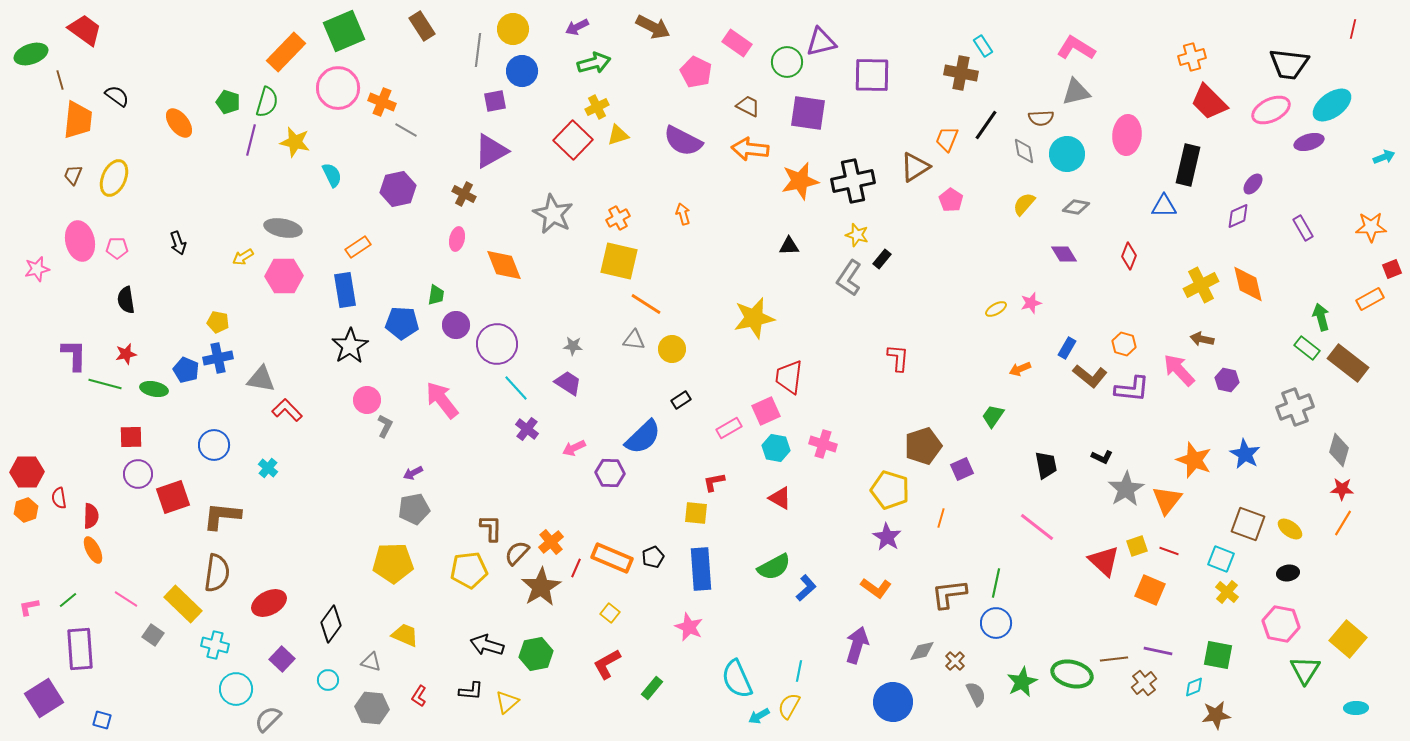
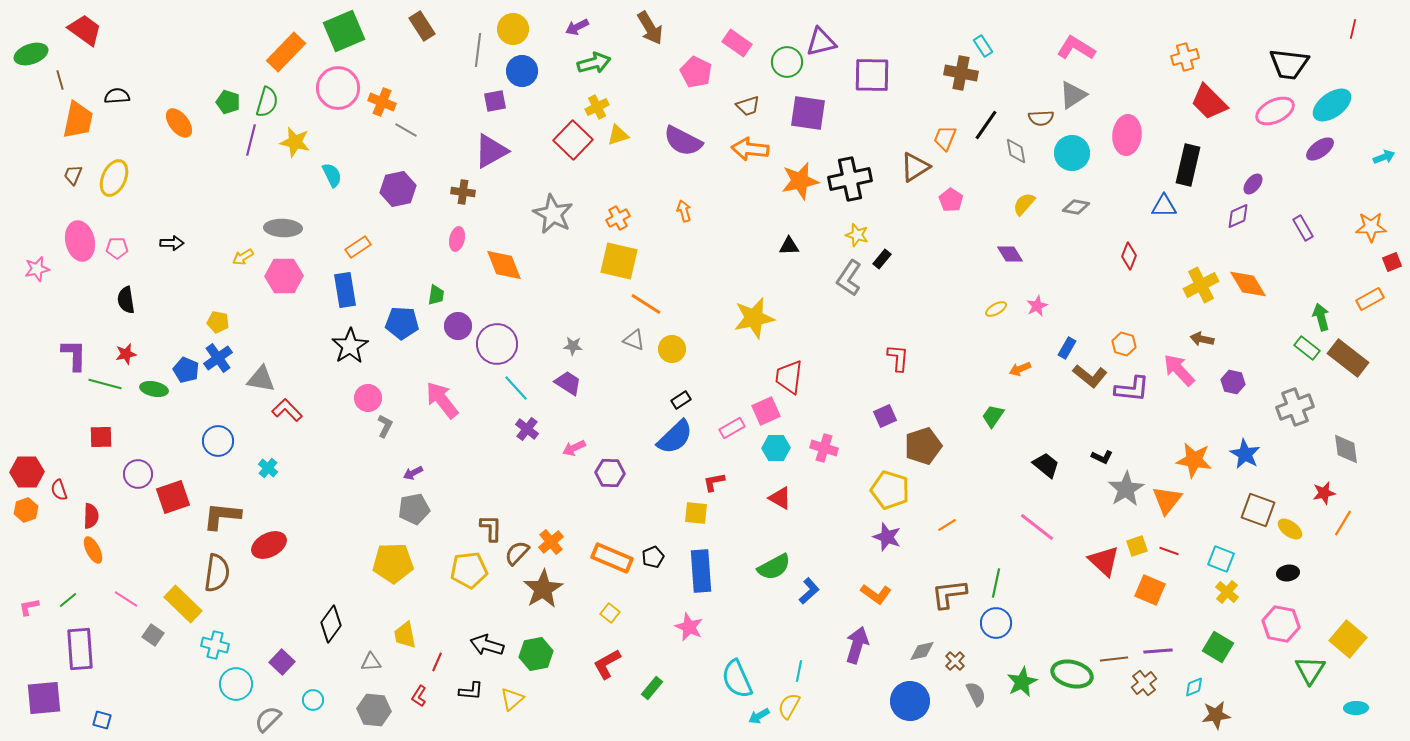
brown arrow at (653, 27): moved 3 px left, 1 px down; rotated 32 degrees clockwise
orange cross at (1192, 57): moved 7 px left
gray triangle at (1076, 92): moved 3 px left, 3 px down; rotated 20 degrees counterclockwise
black semicircle at (117, 96): rotated 40 degrees counterclockwise
brown trapezoid at (748, 106): rotated 135 degrees clockwise
pink ellipse at (1271, 110): moved 4 px right, 1 px down
orange trapezoid at (78, 120): rotated 6 degrees clockwise
orange trapezoid at (947, 139): moved 2 px left, 1 px up
purple ellipse at (1309, 142): moved 11 px right, 7 px down; rotated 20 degrees counterclockwise
gray diamond at (1024, 151): moved 8 px left
cyan circle at (1067, 154): moved 5 px right, 1 px up
black cross at (853, 181): moved 3 px left, 2 px up
brown cross at (464, 194): moved 1 px left, 2 px up; rotated 20 degrees counterclockwise
orange arrow at (683, 214): moved 1 px right, 3 px up
gray ellipse at (283, 228): rotated 9 degrees counterclockwise
black arrow at (178, 243): moved 6 px left; rotated 70 degrees counterclockwise
purple diamond at (1064, 254): moved 54 px left
red square at (1392, 269): moved 7 px up
orange diamond at (1248, 284): rotated 18 degrees counterclockwise
pink star at (1031, 303): moved 6 px right, 3 px down; rotated 10 degrees counterclockwise
purple circle at (456, 325): moved 2 px right, 1 px down
gray triangle at (634, 340): rotated 15 degrees clockwise
blue cross at (218, 358): rotated 24 degrees counterclockwise
brown rectangle at (1348, 363): moved 5 px up
purple hexagon at (1227, 380): moved 6 px right, 2 px down
pink circle at (367, 400): moved 1 px right, 2 px up
pink rectangle at (729, 428): moved 3 px right
red square at (131, 437): moved 30 px left
blue semicircle at (643, 437): moved 32 px right
pink cross at (823, 444): moved 1 px right, 4 px down
blue circle at (214, 445): moved 4 px right, 4 px up
cyan hexagon at (776, 448): rotated 12 degrees counterclockwise
gray diamond at (1339, 450): moved 7 px right, 1 px up; rotated 24 degrees counterclockwise
orange star at (1194, 460): rotated 12 degrees counterclockwise
black trapezoid at (1046, 465): rotated 40 degrees counterclockwise
purple square at (962, 469): moved 77 px left, 53 px up
red star at (1342, 489): moved 18 px left, 4 px down; rotated 15 degrees counterclockwise
red semicircle at (59, 498): moved 8 px up; rotated 10 degrees counterclockwise
orange line at (941, 518): moved 6 px right, 7 px down; rotated 42 degrees clockwise
brown square at (1248, 524): moved 10 px right, 14 px up
purple star at (887, 537): rotated 12 degrees counterclockwise
red line at (576, 568): moved 139 px left, 94 px down
blue rectangle at (701, 569): moved 2 px down
brown star at (541, 587): moved 2 px right, 2 px down
blue L-shape at (806, 588): moved 3 px right, 3 px down
orange L-shape at (876, 588): moved 6 px down
red ellipse at (269, 603): moved 58 px up
yellow trapezoid at (405, 635): rotated 124 degrees counterclockwise
purple line at (1158, 651): rotated 16 degrees counterclockwise
green square at (1218, 655): moved 8 px up; rotated 20 degrees clockwise
purple square at (282, 659): moved 3 px down
gray triangle at (371, 662): rotated 20 degrees counterclockwise
green triangle at (1305, 670): moved 5 px right
cyan circle at (328, 680): moved 15 px left, 20 px down
cyan circle at (236, 689): moved 5 px up
purple square at (44, 698): rotated 27 degrees clockwise
yellow triangle at (507, 702): moved 5 px right, 3 px up
blue circle at (893, 702): moved 17 px right, 1 px up
gray hexagon at (372, 708): moved 2 px right, 2 px down
